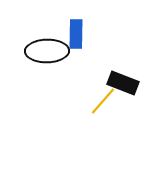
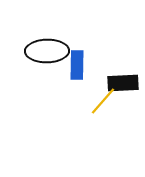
blue rectangle: moved 1 px right, 31 px down
black rectangle: rotated 24 degrees counterclockwise
